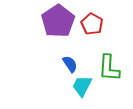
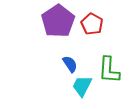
green L-shape: moved 2 px down
